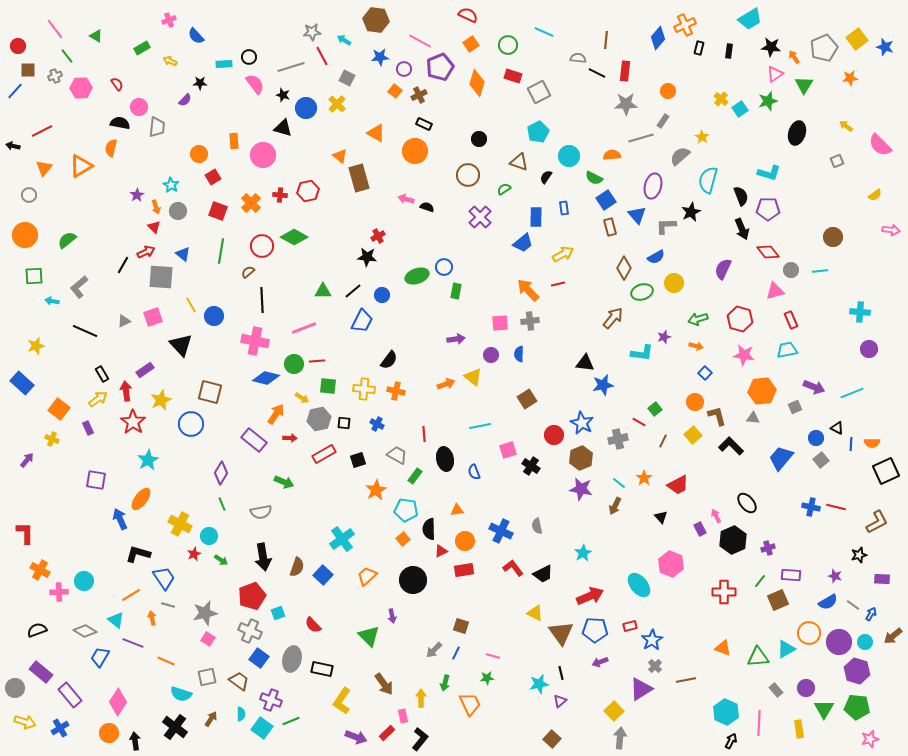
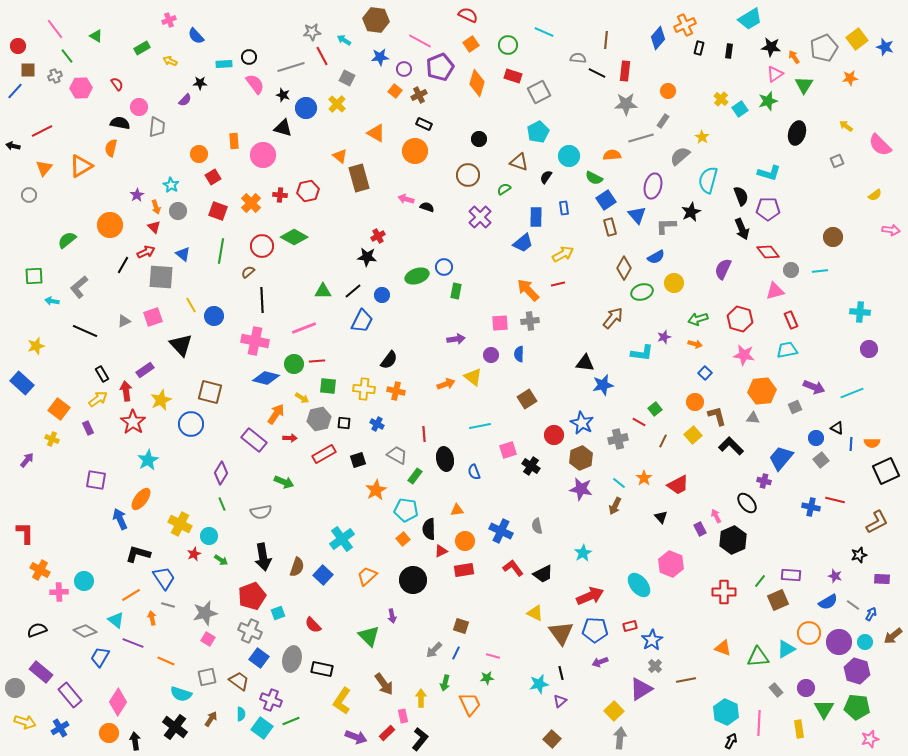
orange circle at (25, 235): moved 85 px right, 10 px up
orange arrow at (696, 346): moved 1 px left, 2 px up
red line at (836, 507): moved 1 px left, 7 px up
purple cross at (768, 548): moved 4 px left, 67 px up; rotated 32 degrees clockwise
